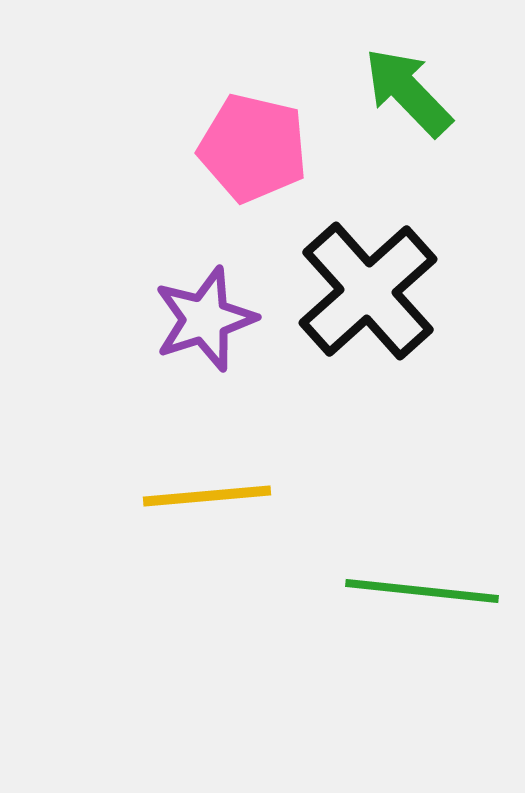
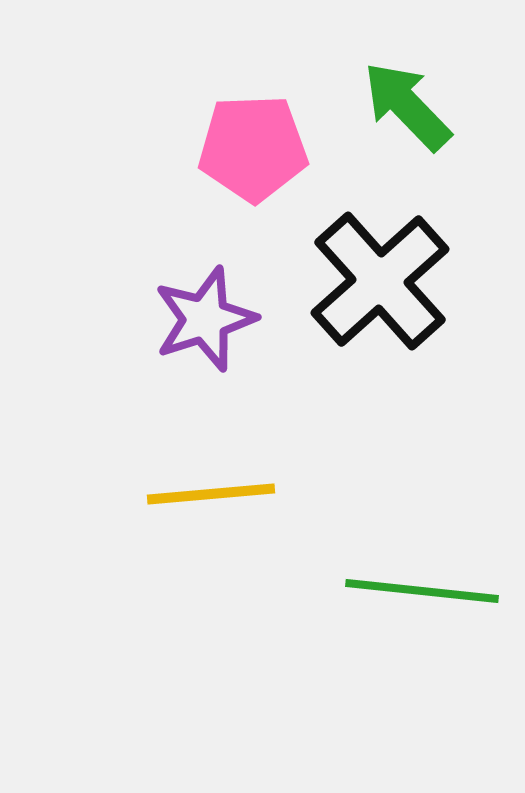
green arrow: moved 1 px left, 14 px down
pink pentagon: rotated 15 degrees counterclockwise
black cross: moved 12 px right, 10 px up
yellow line: moved 4 px right, 2 px up
